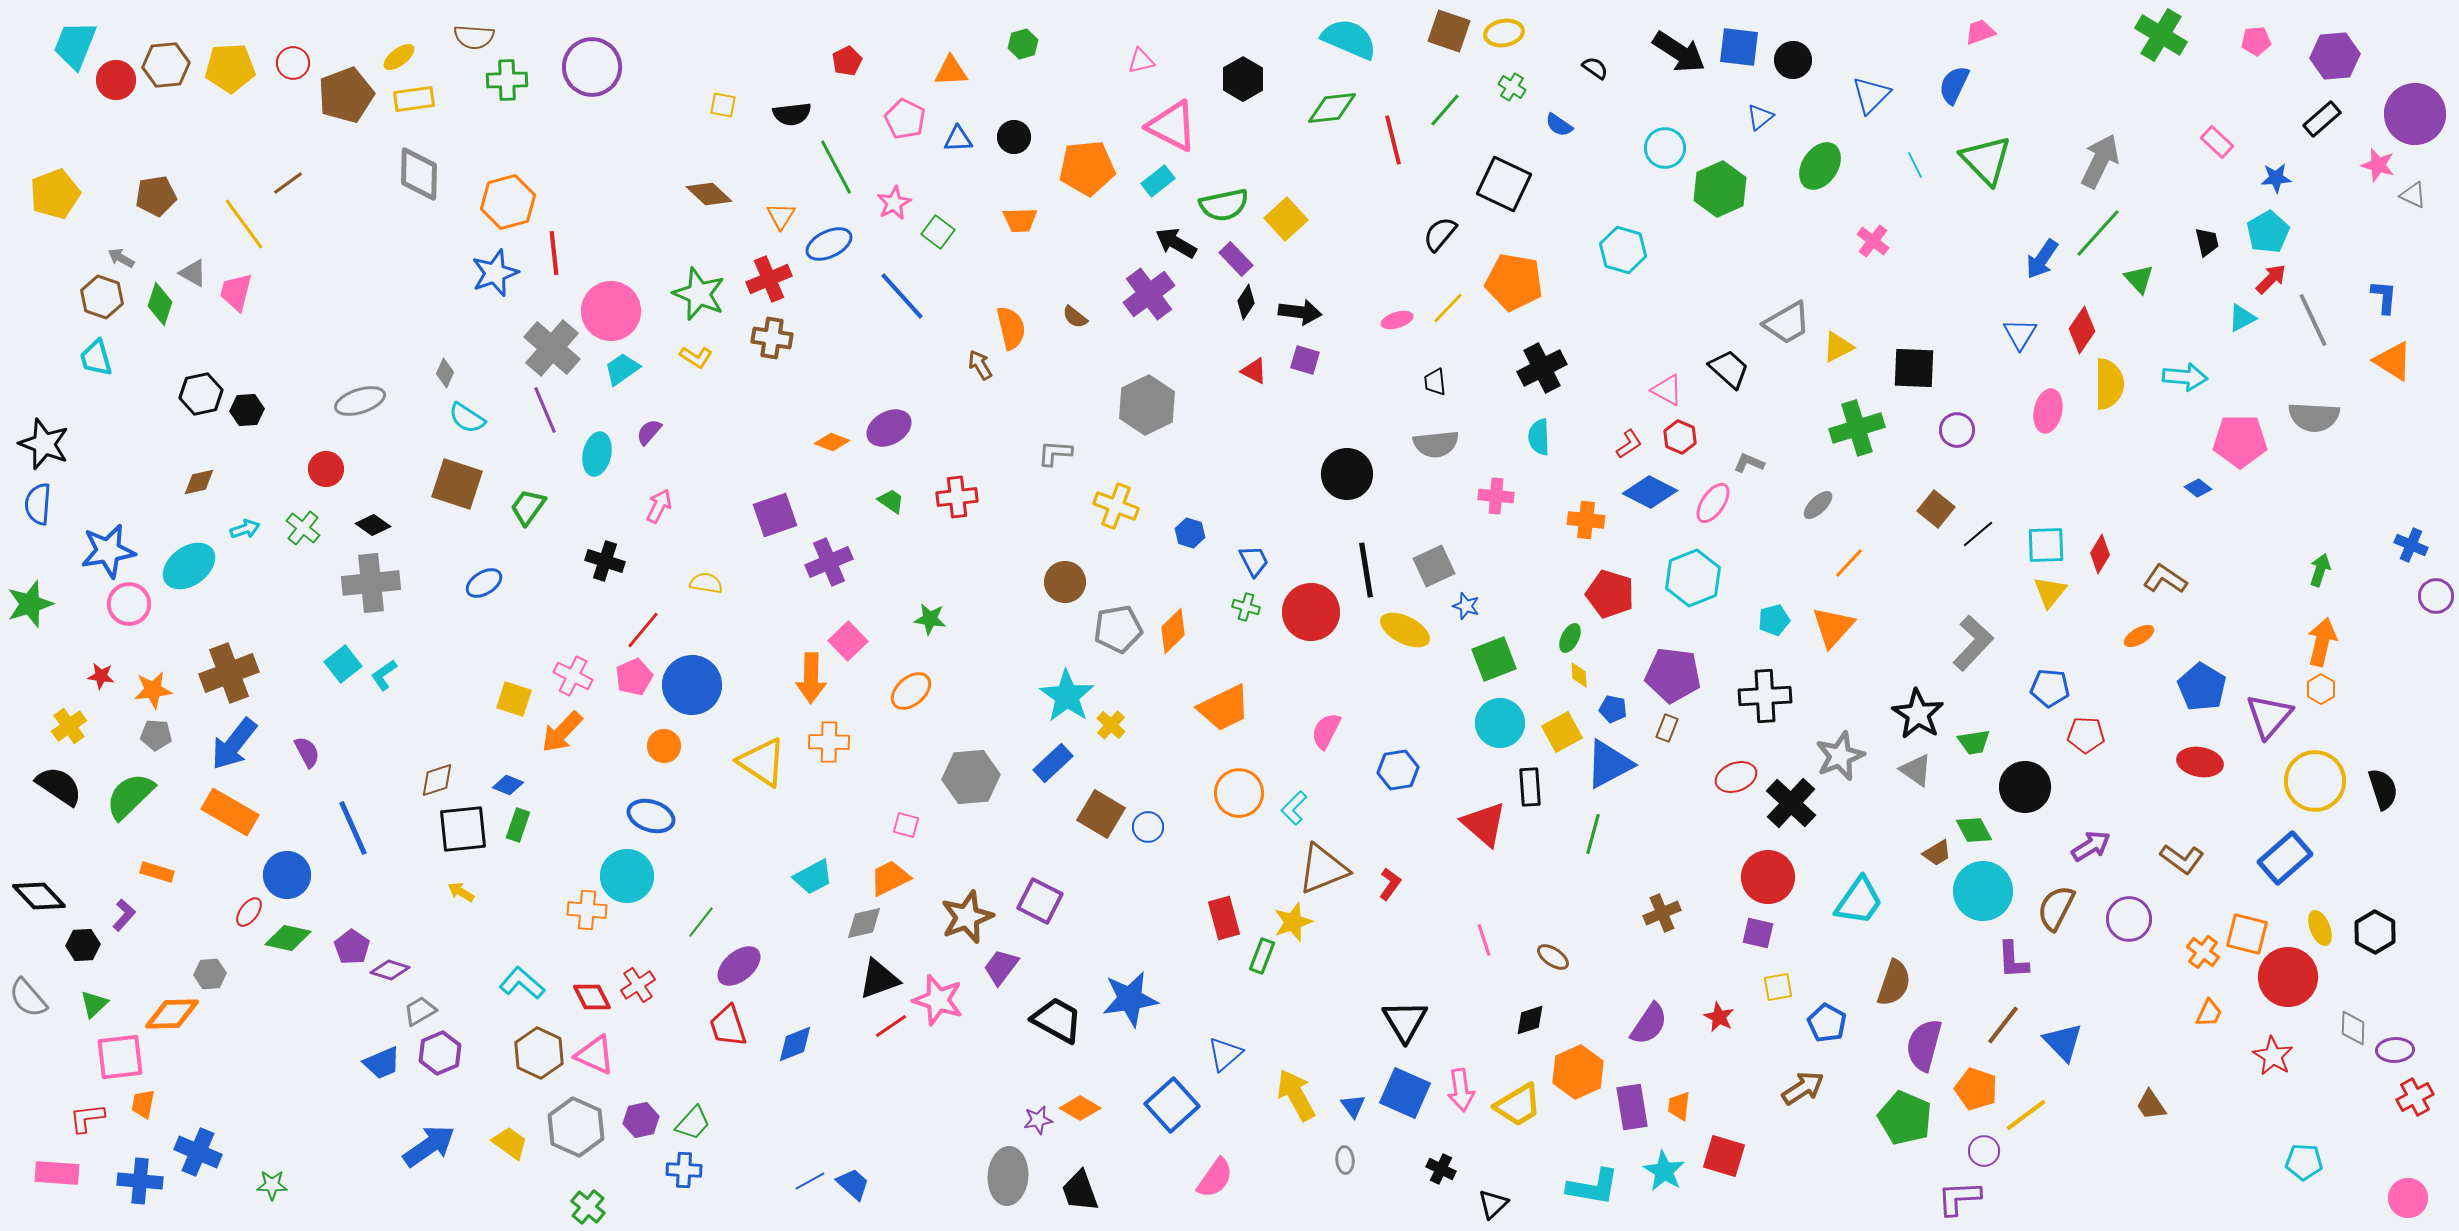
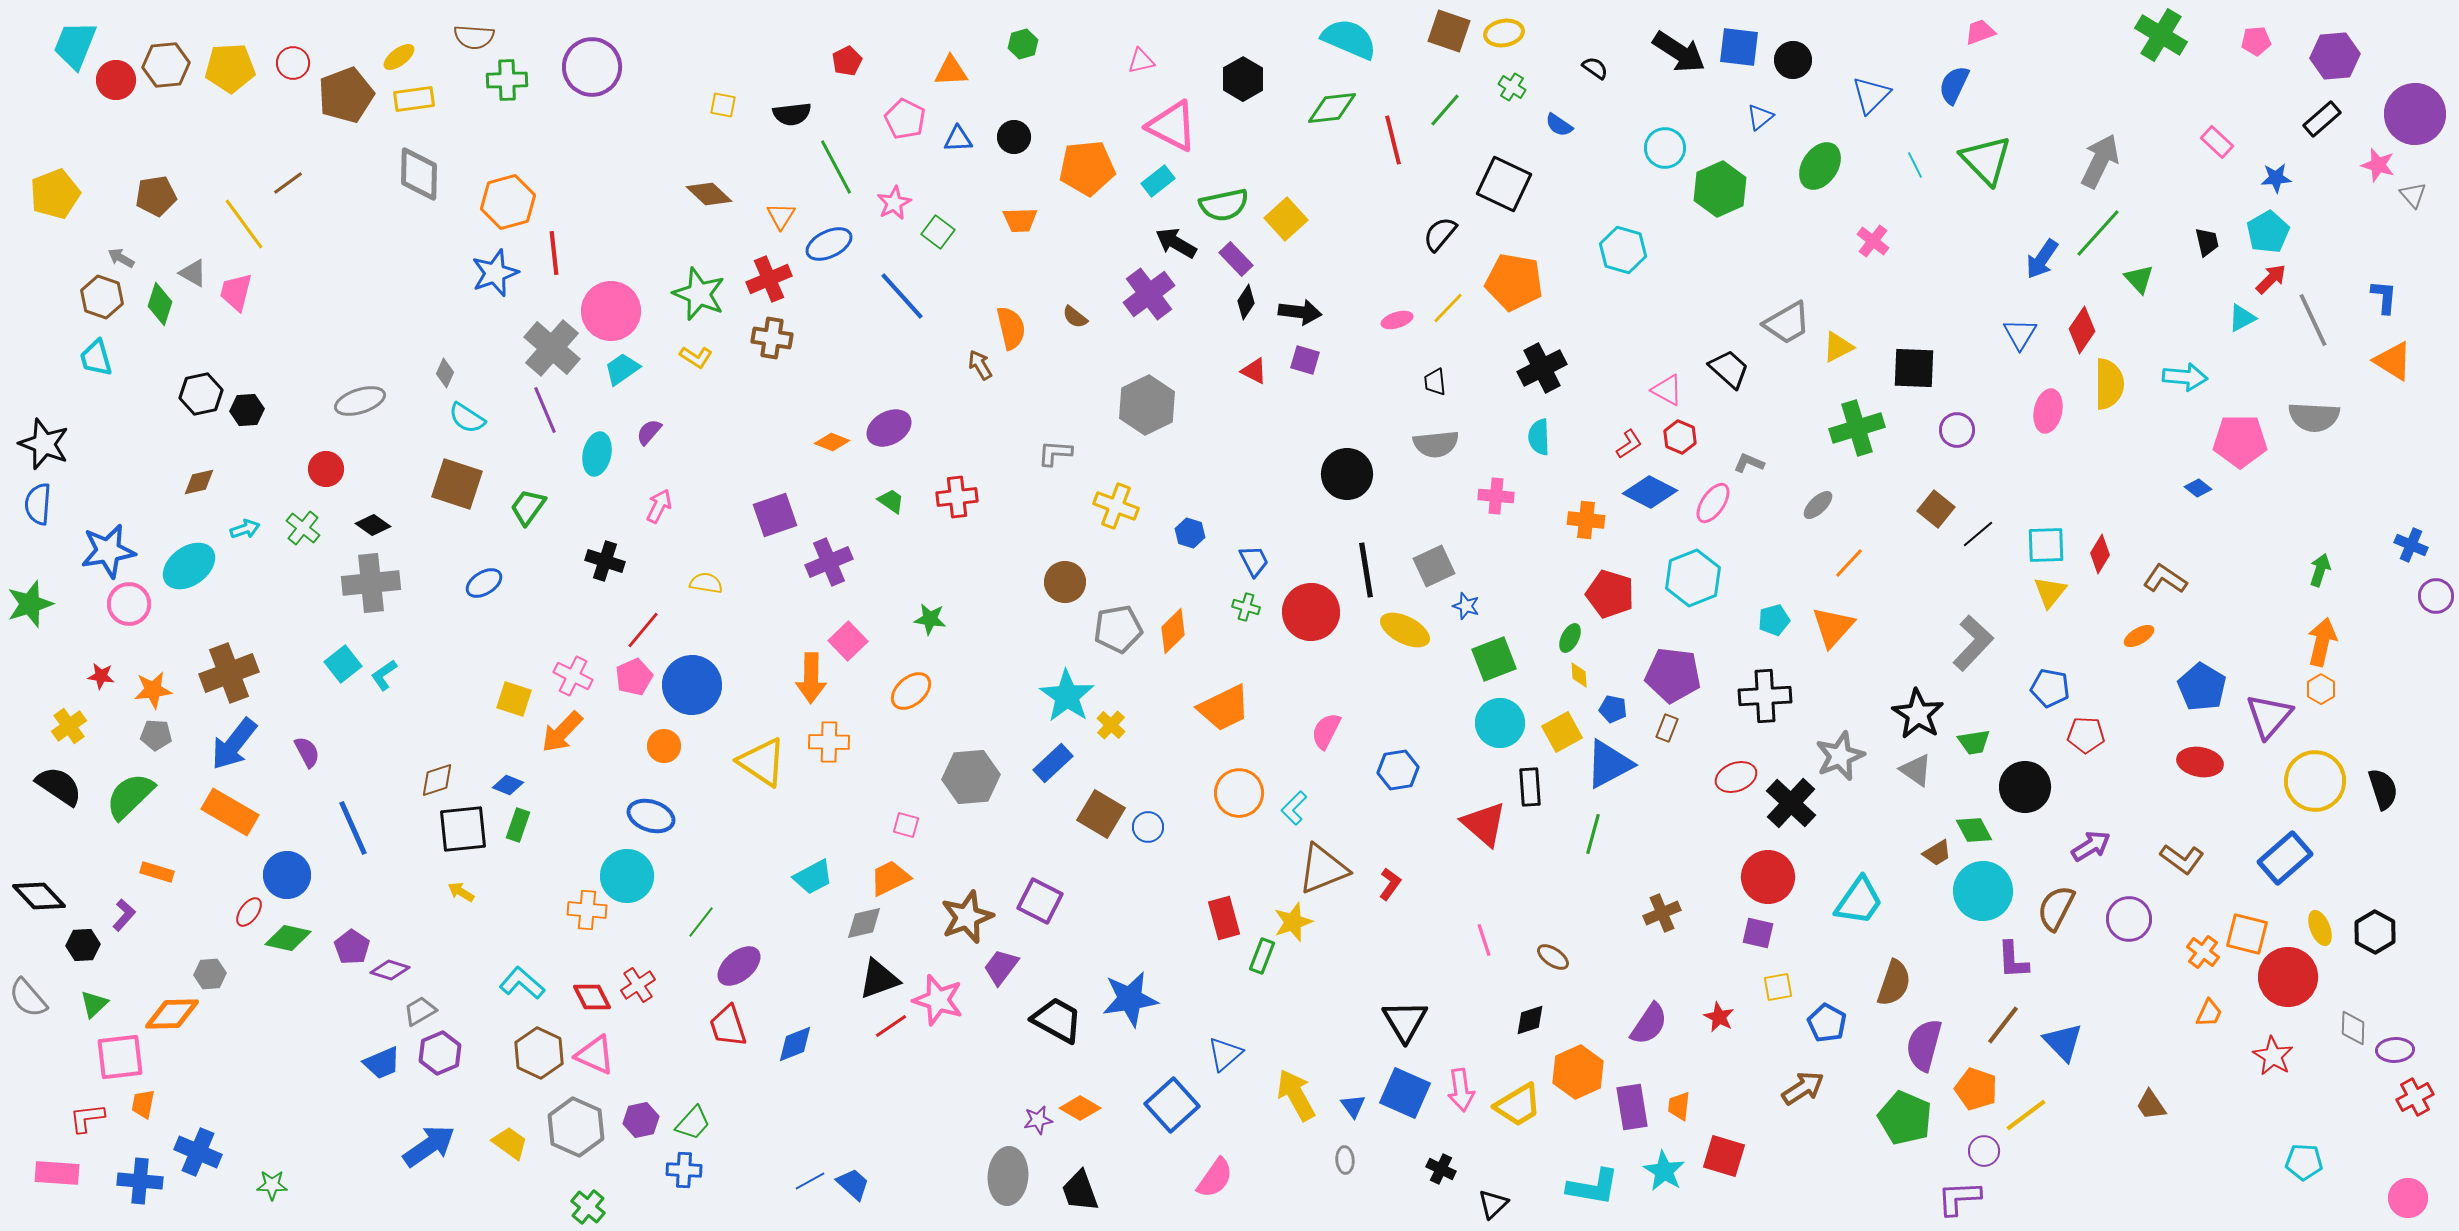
gray triangle at (2413, 195): rotated 24 degrees clockwise
blue pentagon at (2050, 688): rotated 6 degrees clockwise
